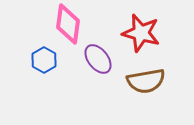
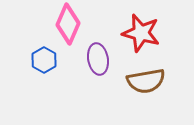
pink diamond: rotated 15 degrees clockwise
purple ellipse: rotated 28 degrees clockwise
